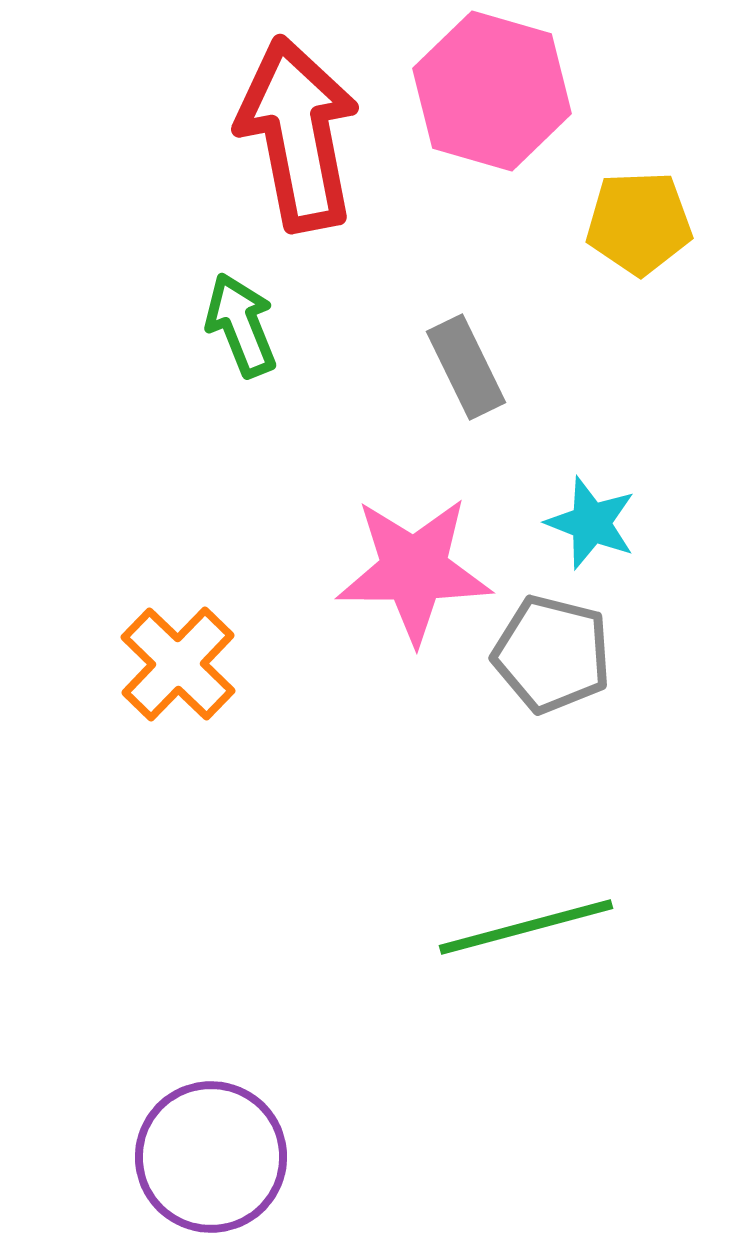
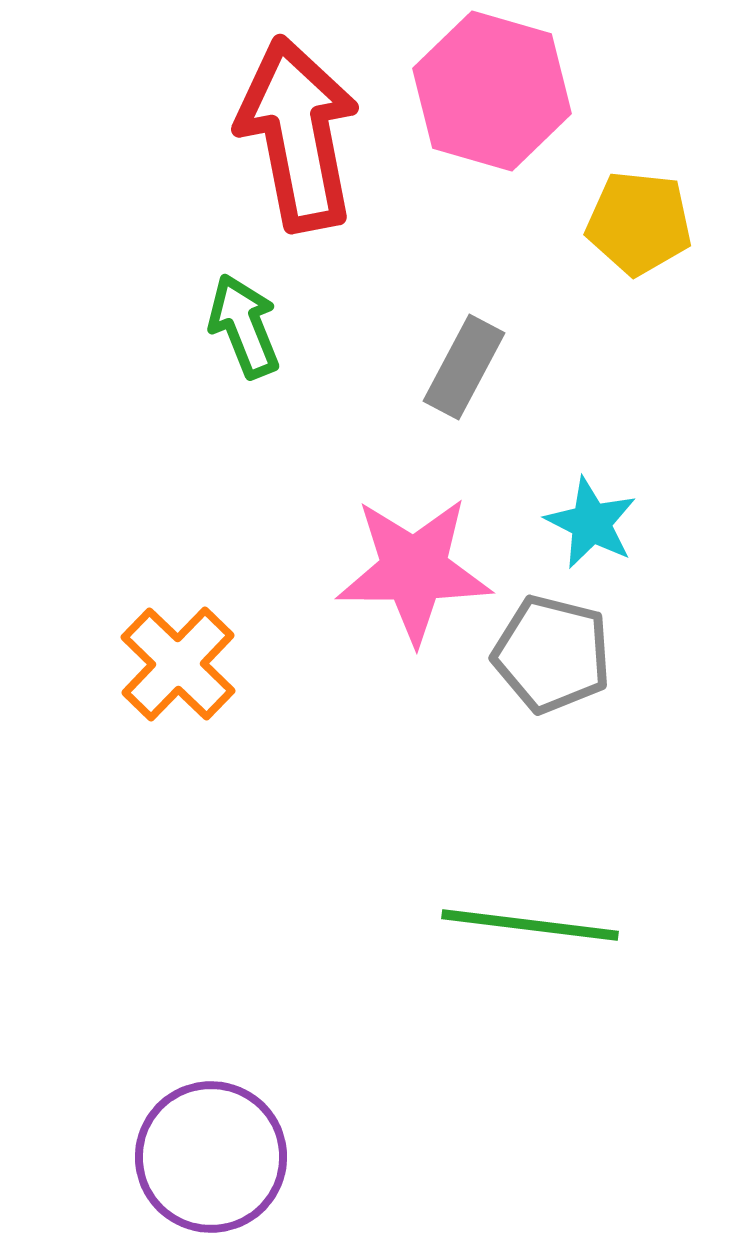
yellow pentagon: rotated 8 degrees clockwise
green arrow: moved 3 px right, 1 px down
gray rectangle: moved 2 px left; rotated 54 degrees clockwise
cyan star: rotated 6 degrees clockwise
green line: moved 4 px right, 2 px up; rotated 22 degrees clockwise
